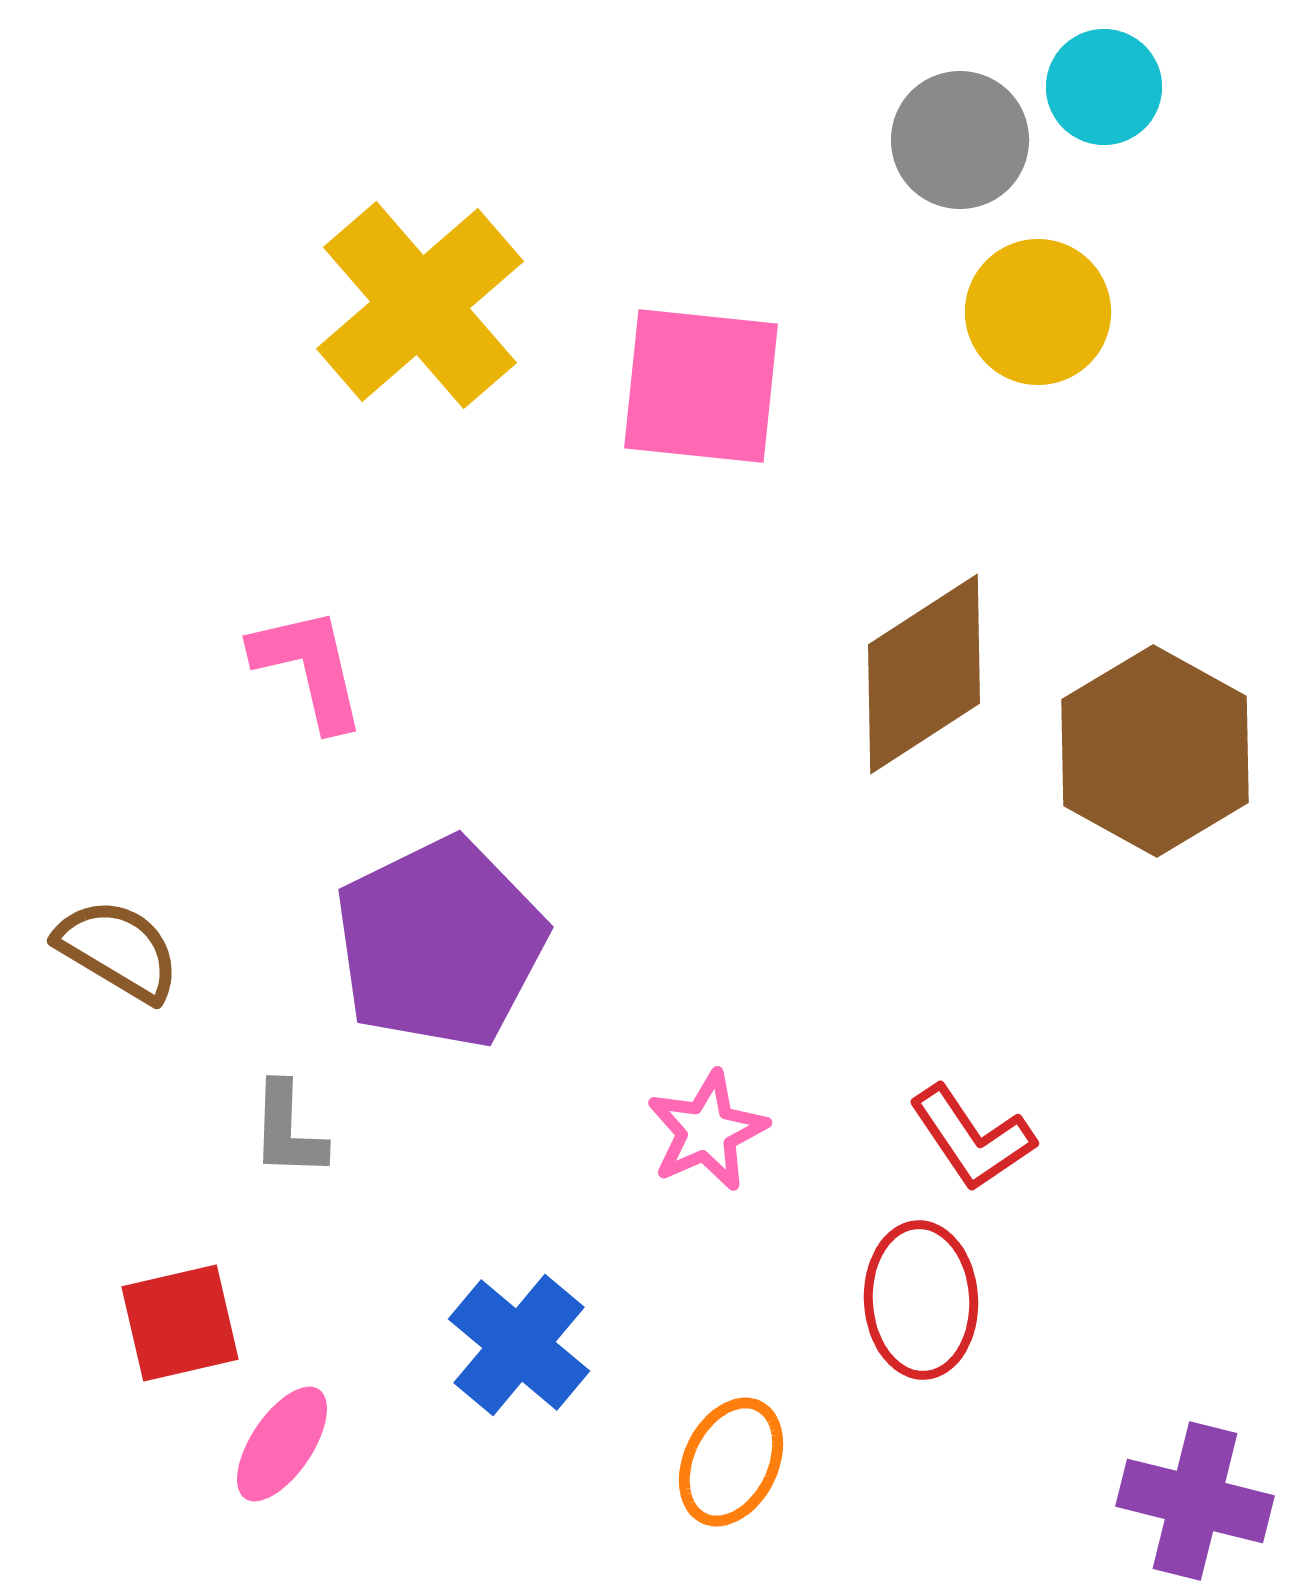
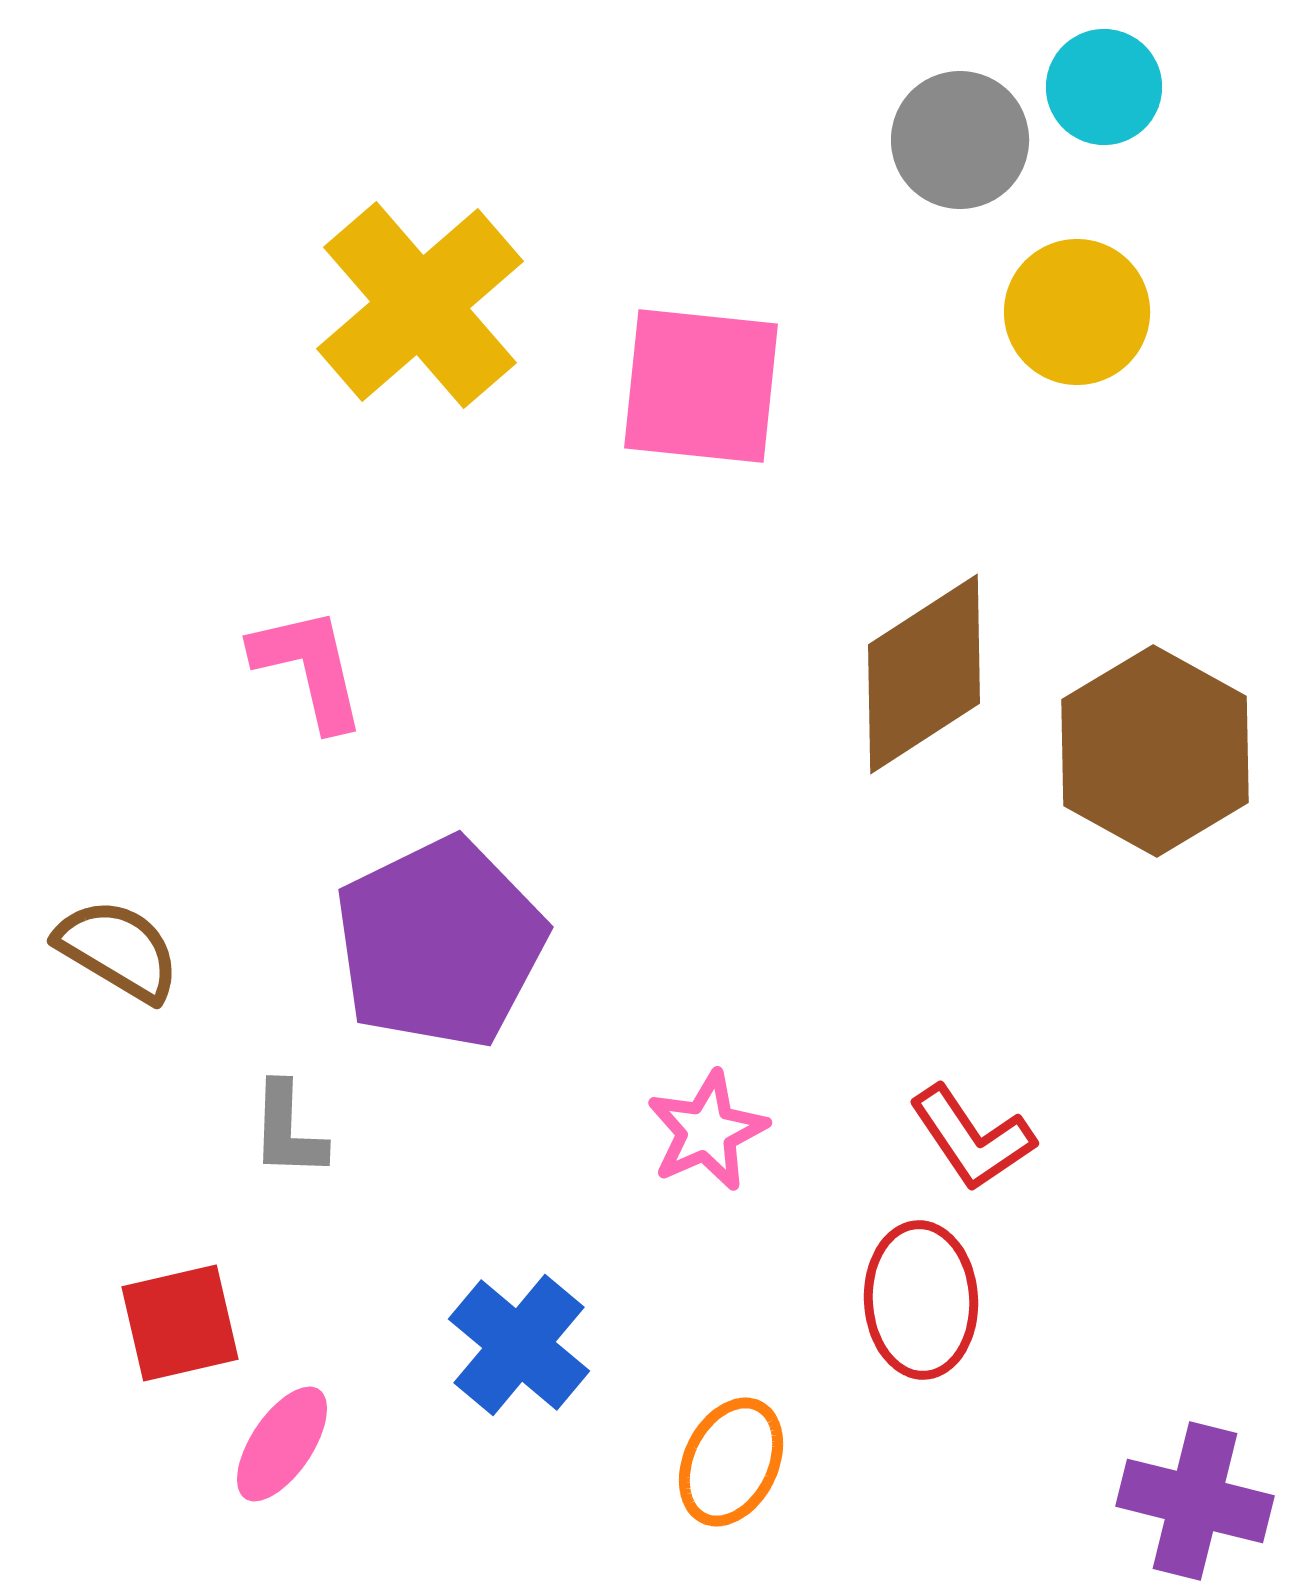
yellow circle: moved 39 px right
